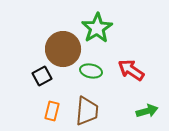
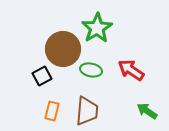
green ellipse: moved 1 px up
green arrow: rotated 130 degrees counterclockwise
